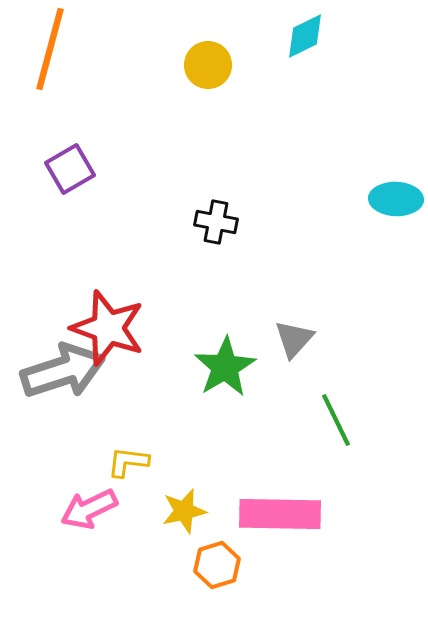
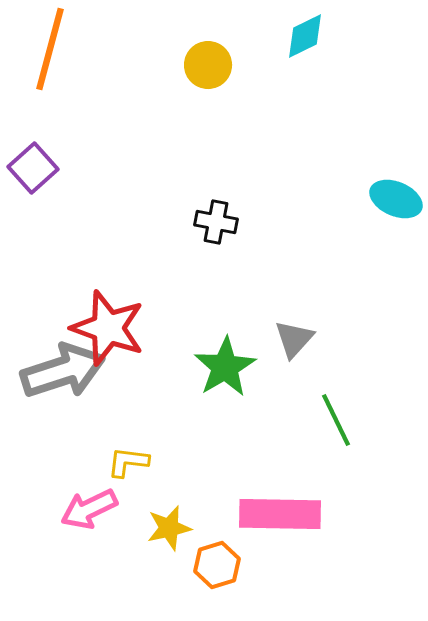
purple square: moved 37 px left, 1 px up; rotated 12 degrees counterclockwise
cyan ellipse: rotated 21 degrees clockwise
yellow star: moved 15 px left, 17 px down
